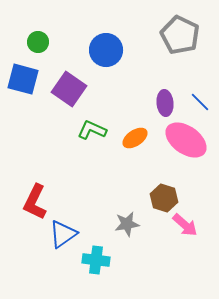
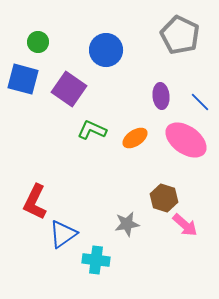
purple ellipse: moved 4 px left, 7 px up
